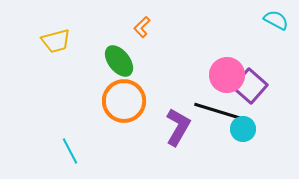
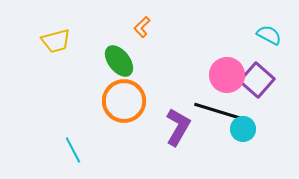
cyan semicircle: moved 7 px left, 15 px down
purple square: moved 7 px right, 6 px up
cyan line: moved 3 px right, 1 px up
